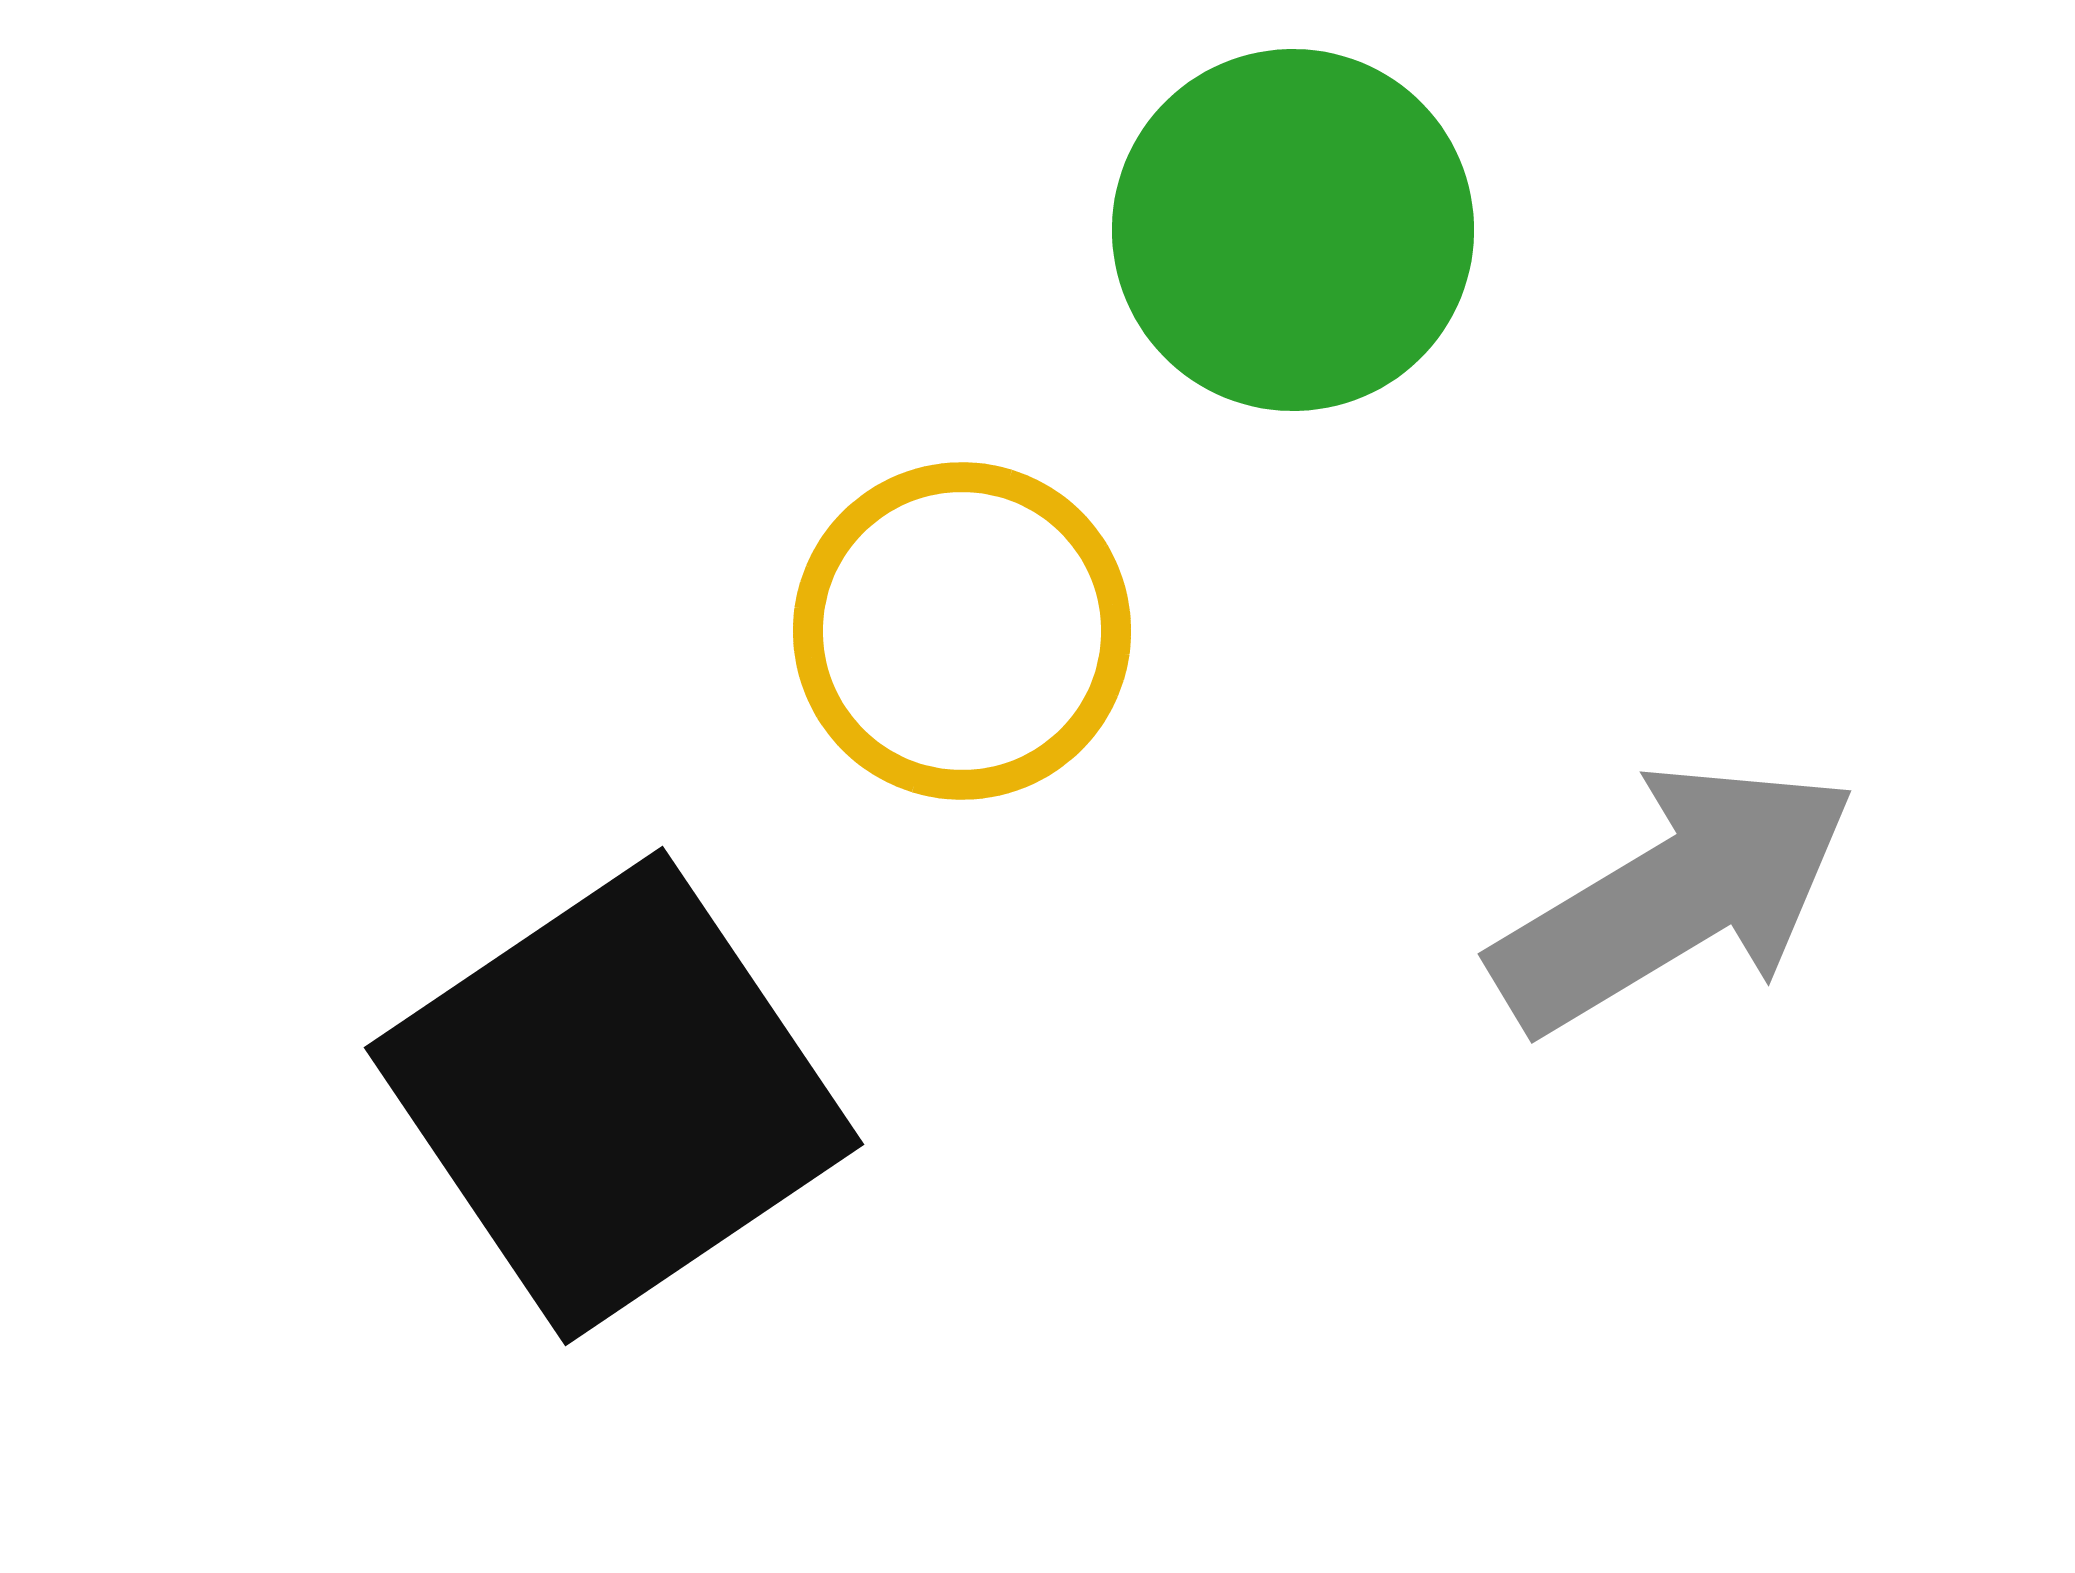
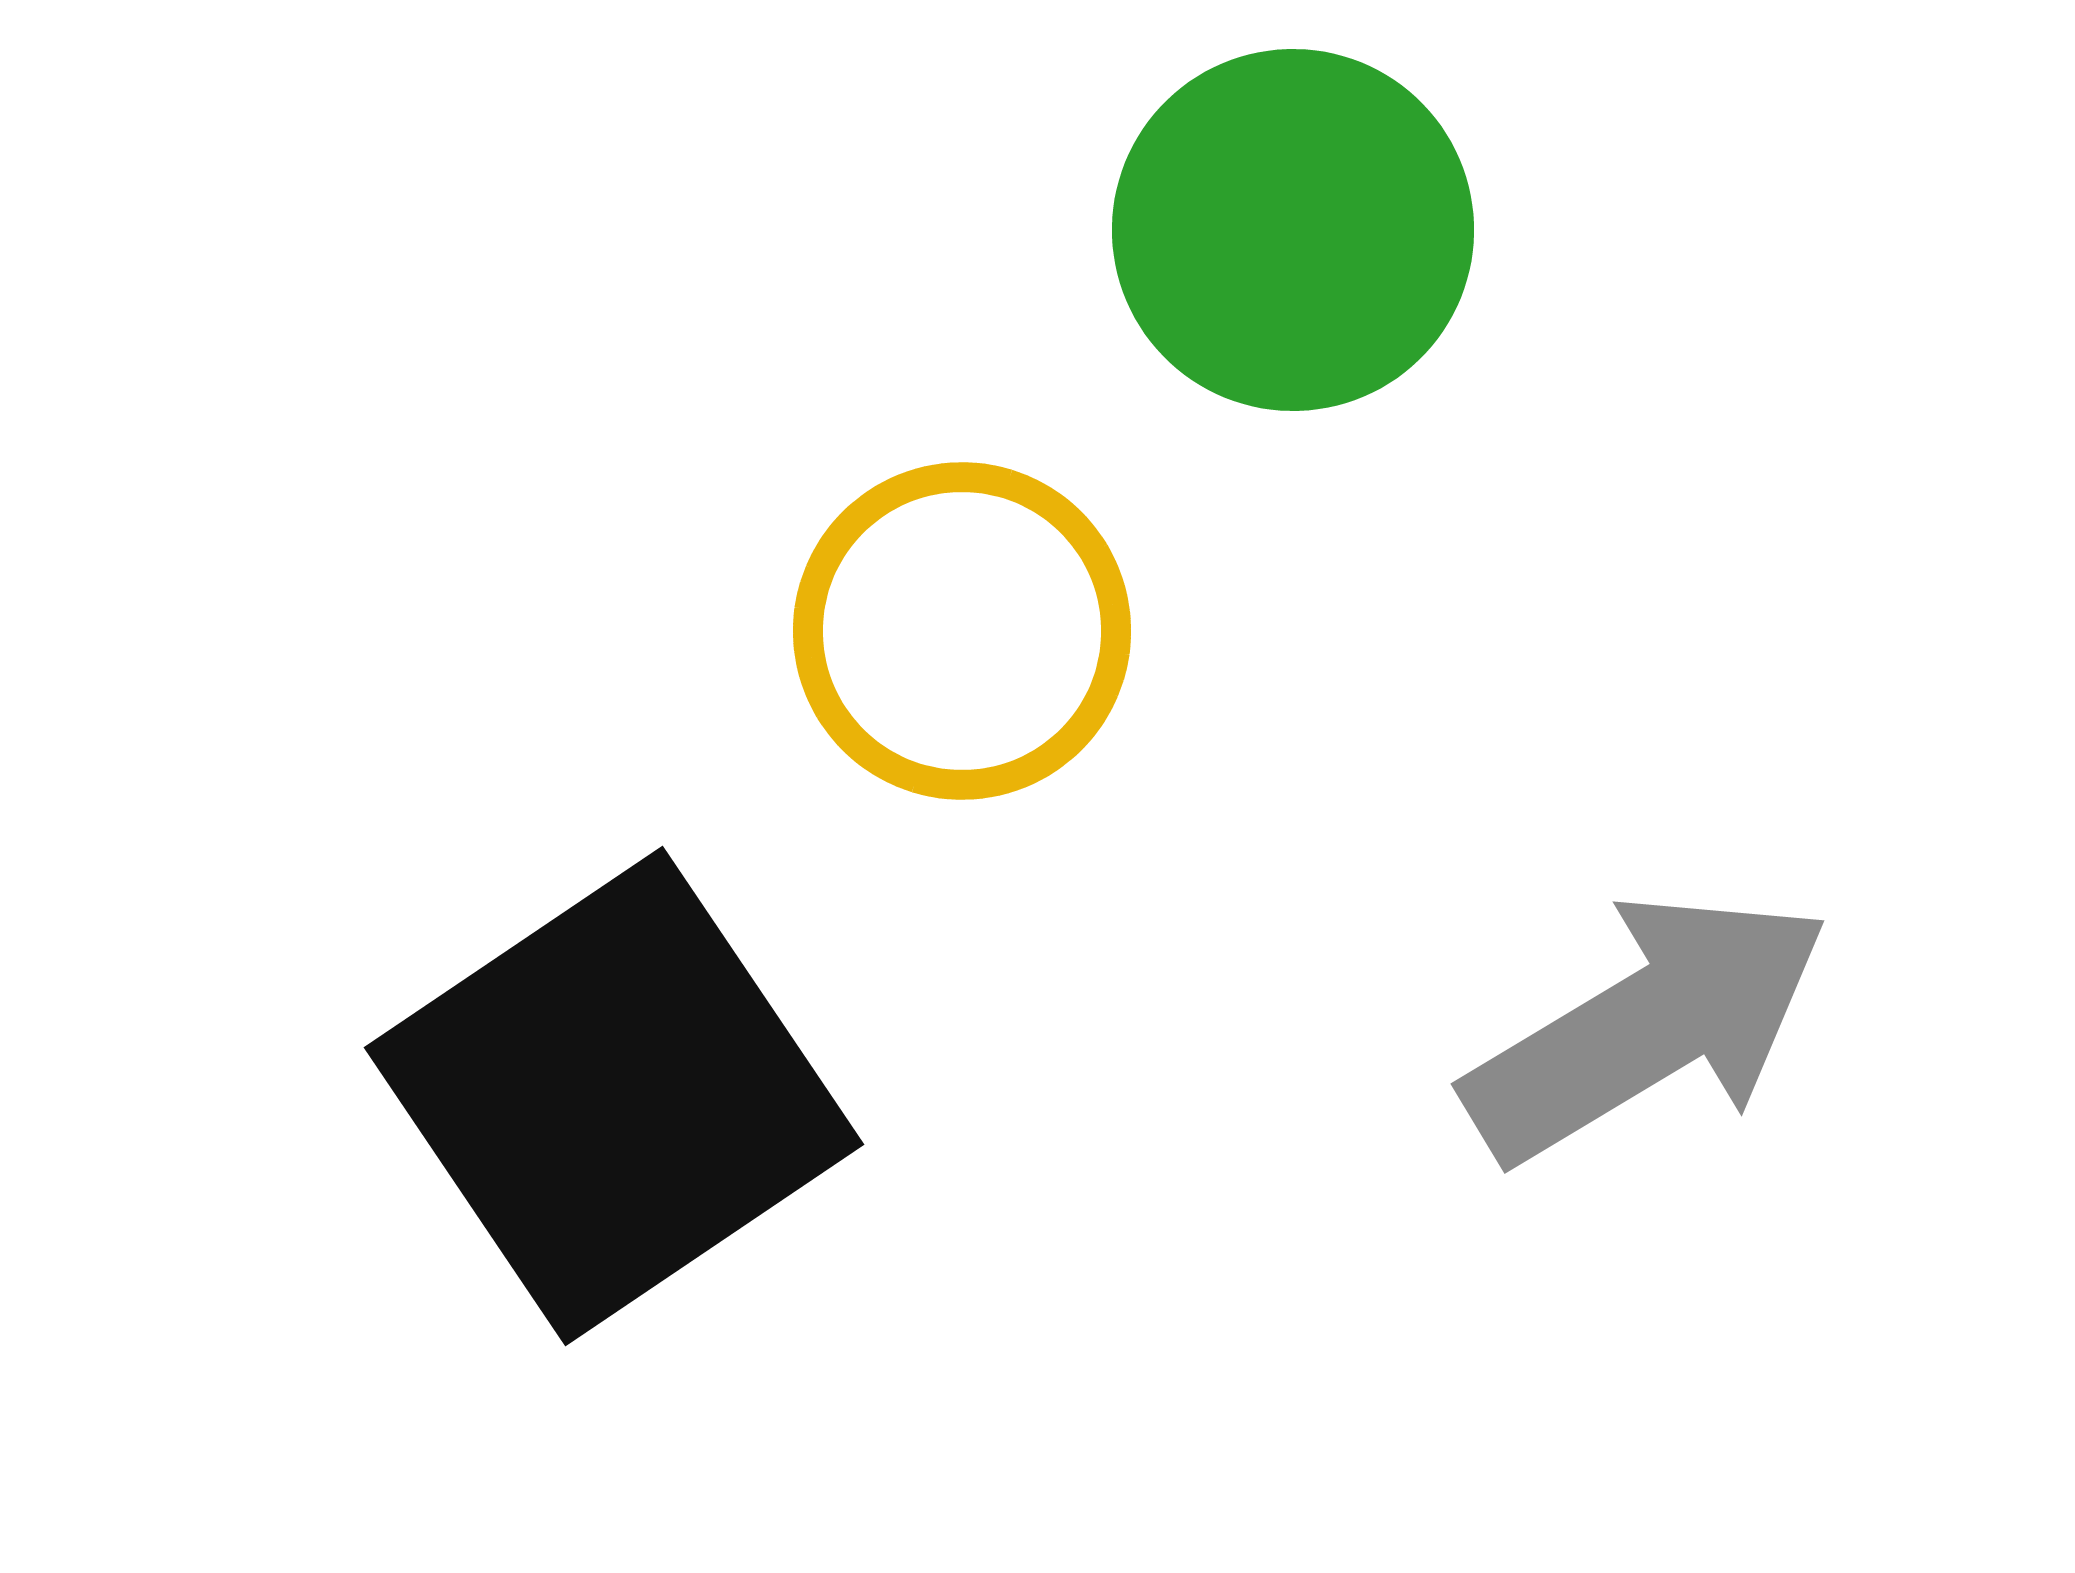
gray arrow: moved 27 px left, 130 px down
